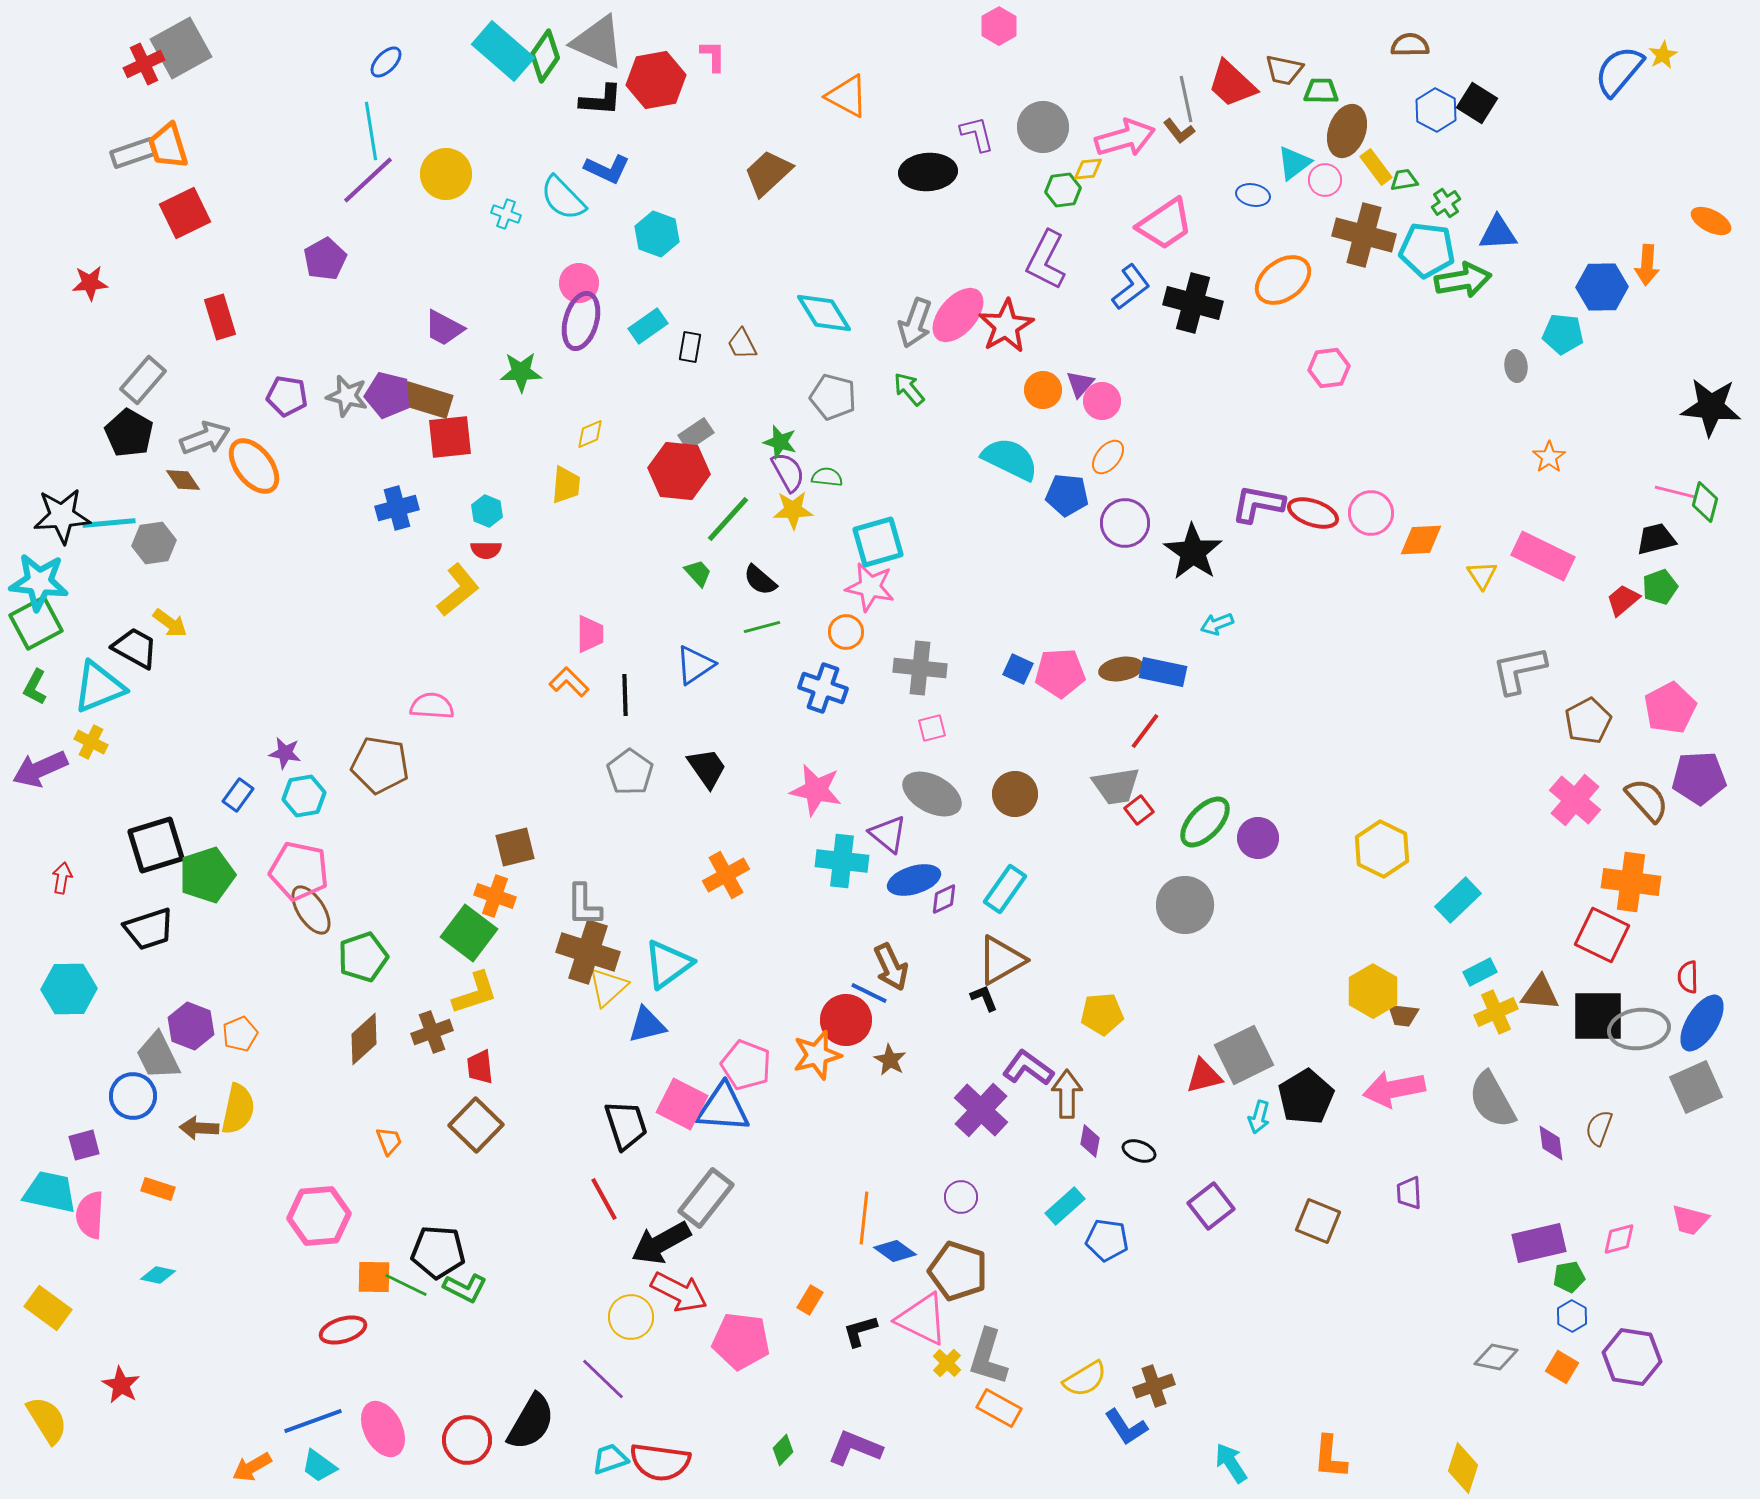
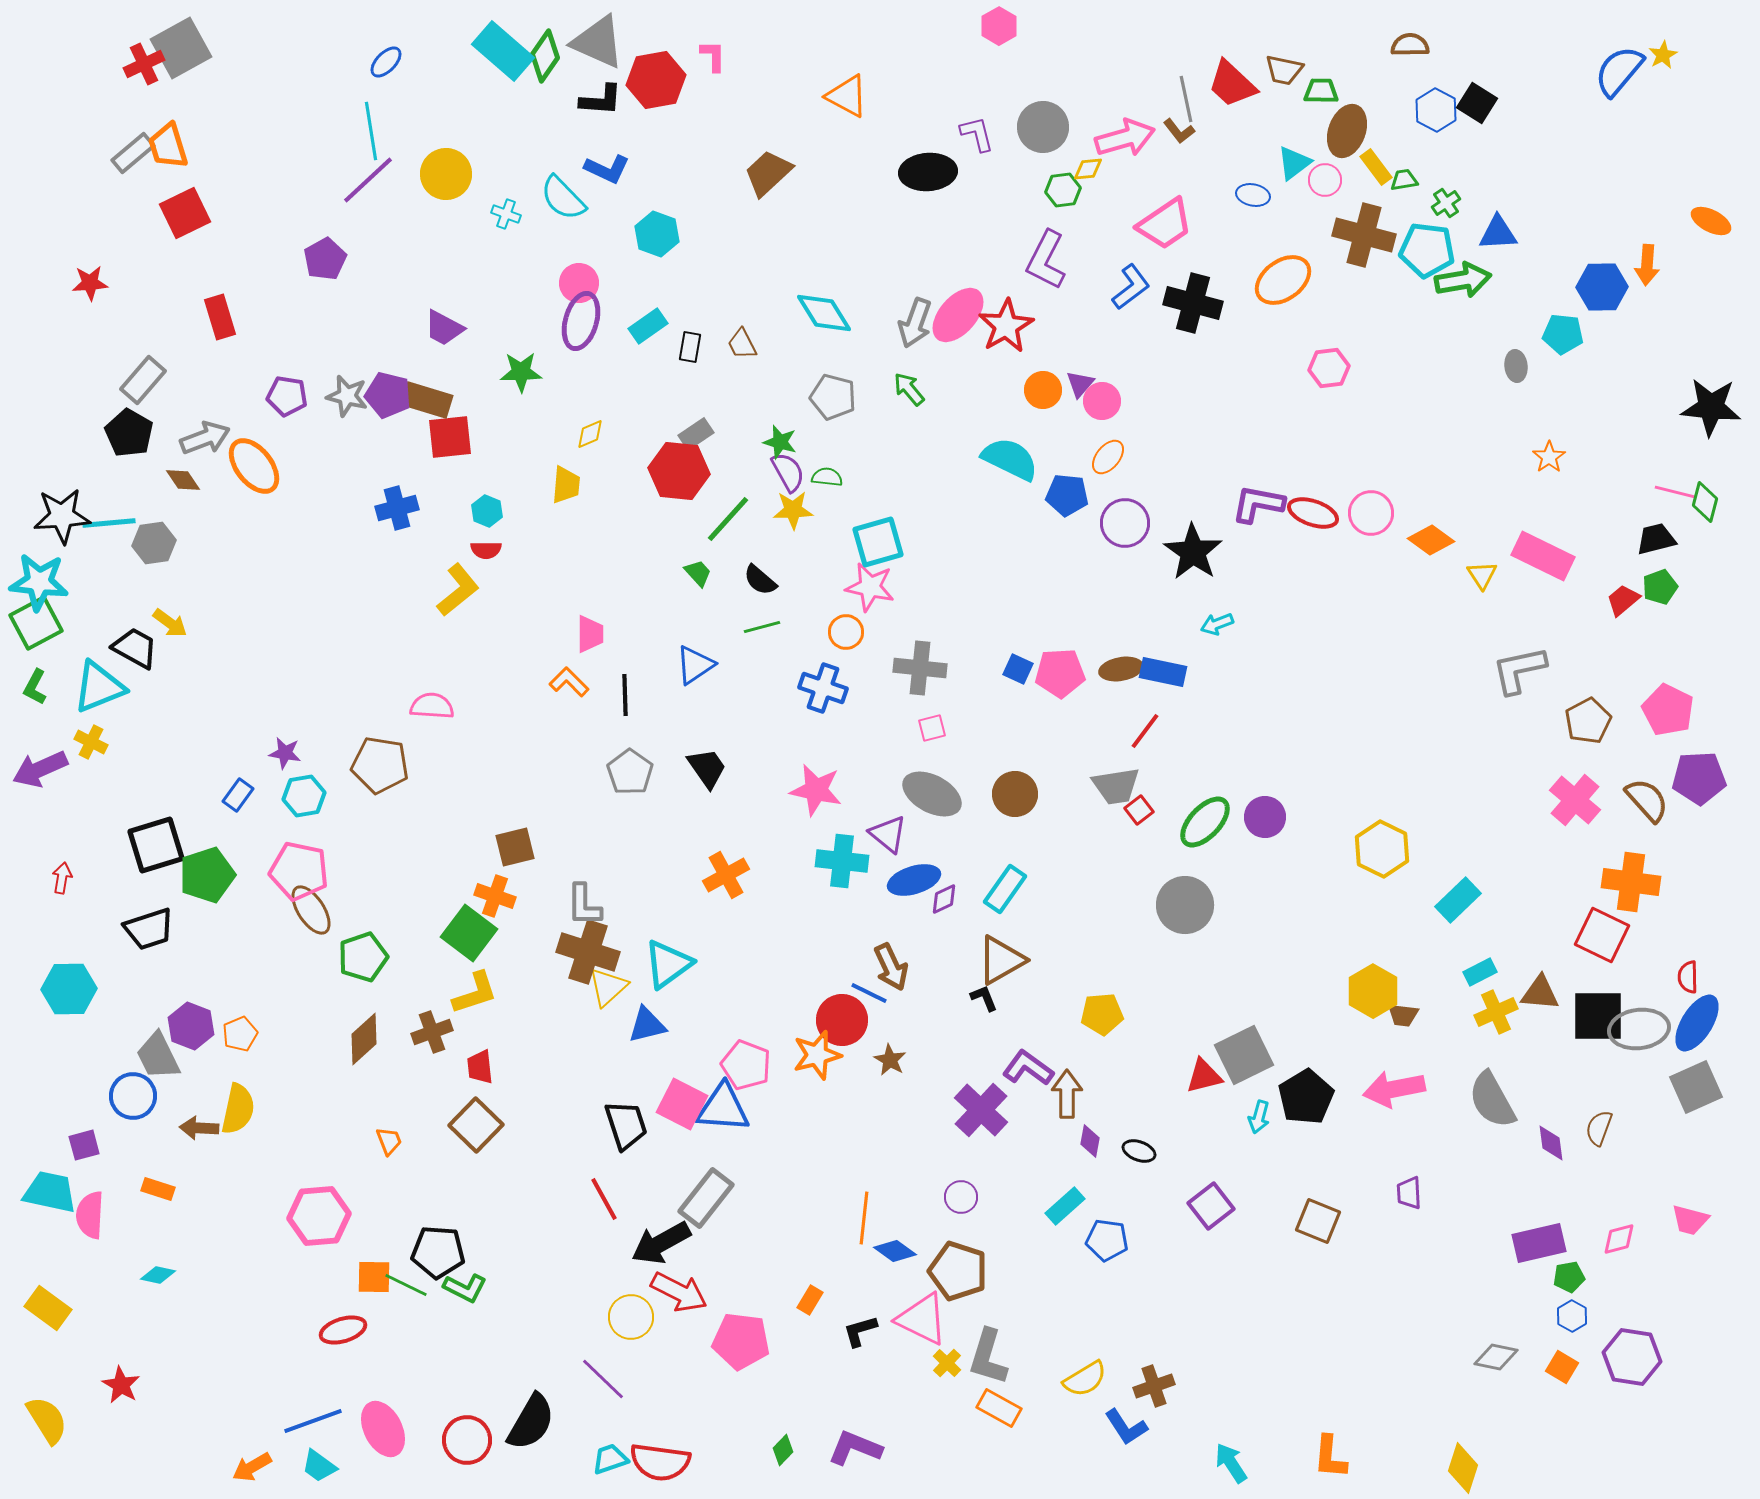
gray rectangle at (133, 153): rotated 21 degrees counterclockwise
orange diamond at (1421, 540): moved 10 px right; rotated 39 degrees clockwise
pink pentagon at (1670, 708): moved 2 px left, 2 px down; rotated 18 degrees counterclockwise
purple circle at (1258, 838): moved 7 px right, 21 px up
red circle at (846, 1020): moved 4 px left
blue ellipse at (1702, 1023): moved 5 px left
